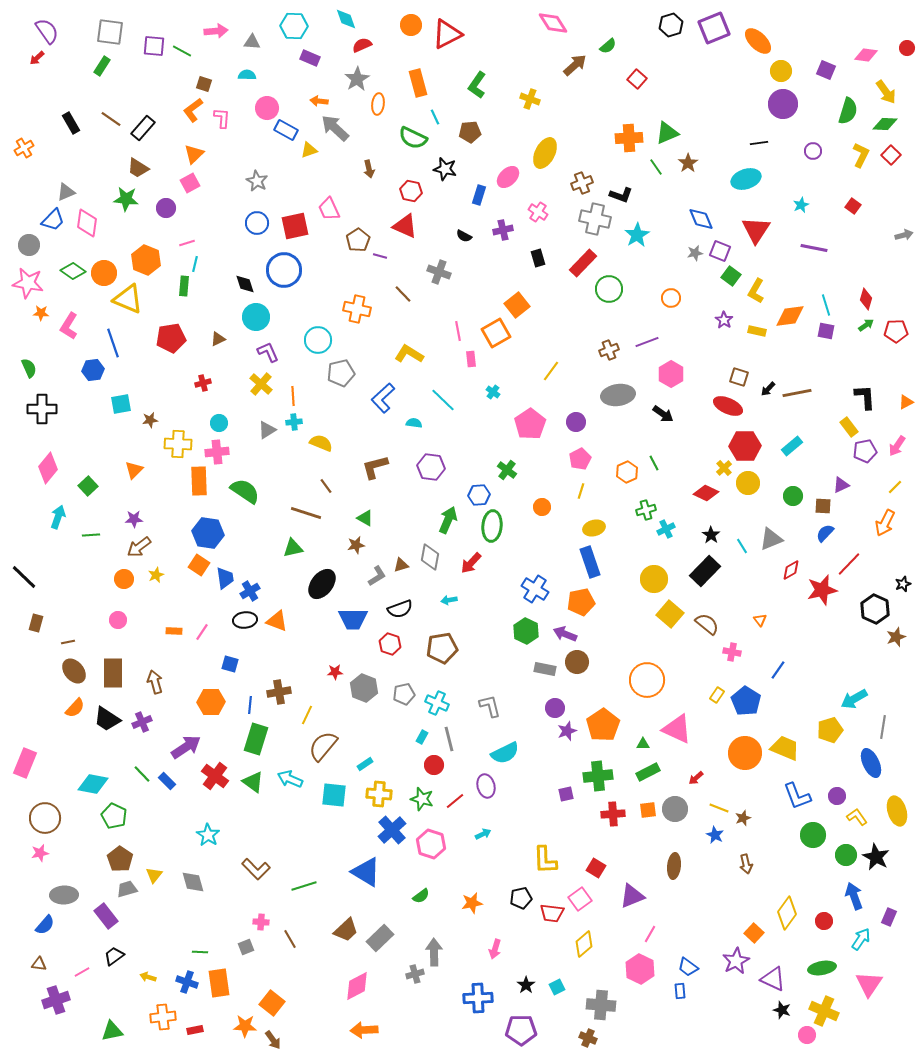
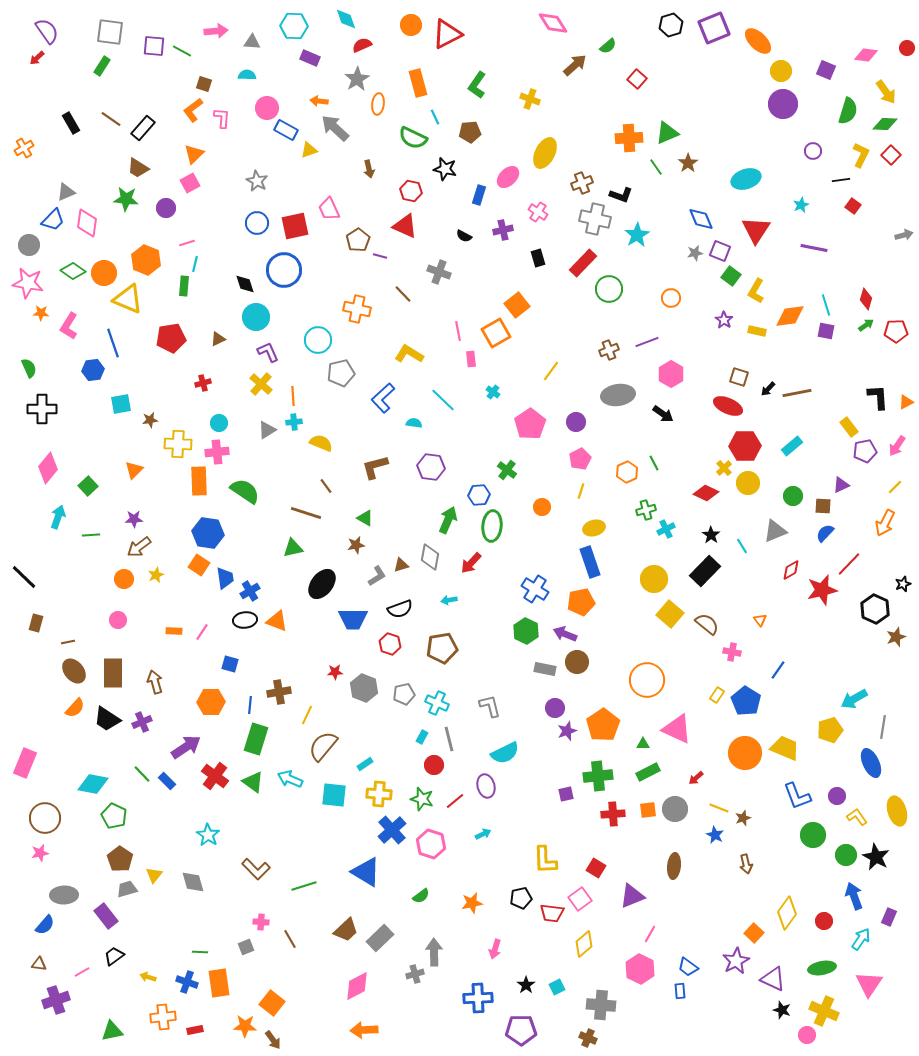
black line at (759, 143): moved 82 px right, 37 px down
black L-shape at (865, 397): moved 13 px right
gray triangle at (771, 539): moved 4 px right, 8 px up
